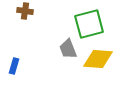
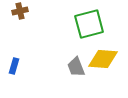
brown cross: moved 5 px left; rotated 21 degrees counterclockwise
gray trapezoid: moved 8 px right, 18 px down
yellow diamond: moved 5 px right
